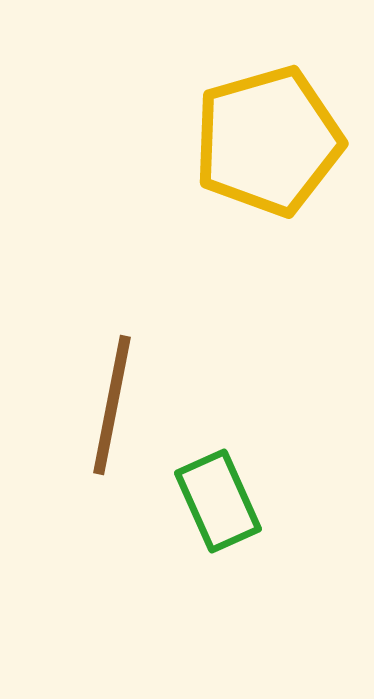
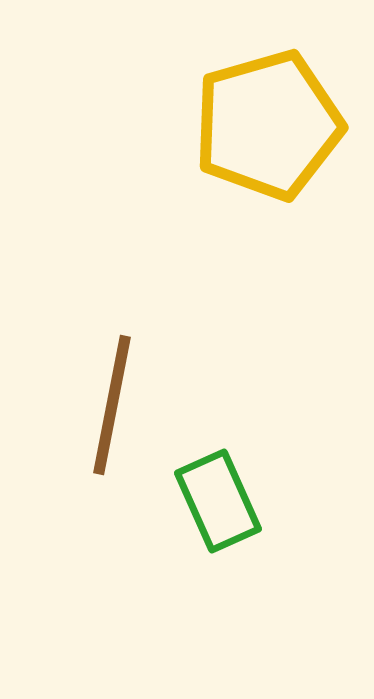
yellow pentagon: moved 16 px up
